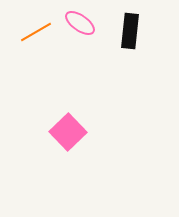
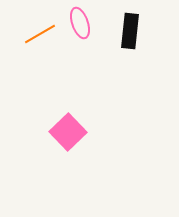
pink ellipse: rotated 36 degrees clockwise
orange line: moved 4 px right, 2 px down
